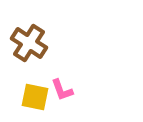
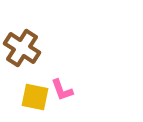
brown cross: moved 7 px left, 5 px down
